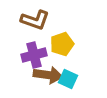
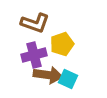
brown L-shape: moved 3 px down
